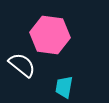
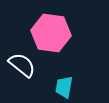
pink hexagon: moved 1 px right, 2 px up
